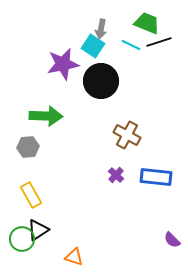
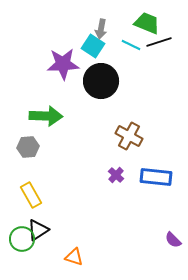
purple star: rotated 8 degrees clockwise
brown cross: moved 2 px right, 1 px down
purple semicircle: moved 1 px right
